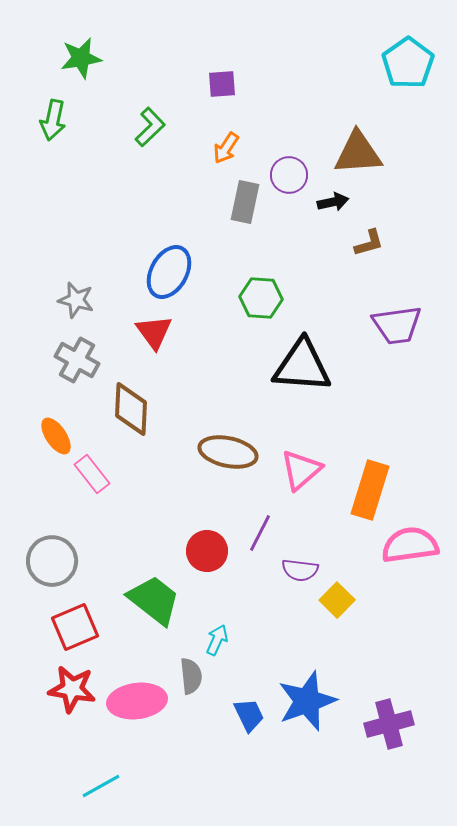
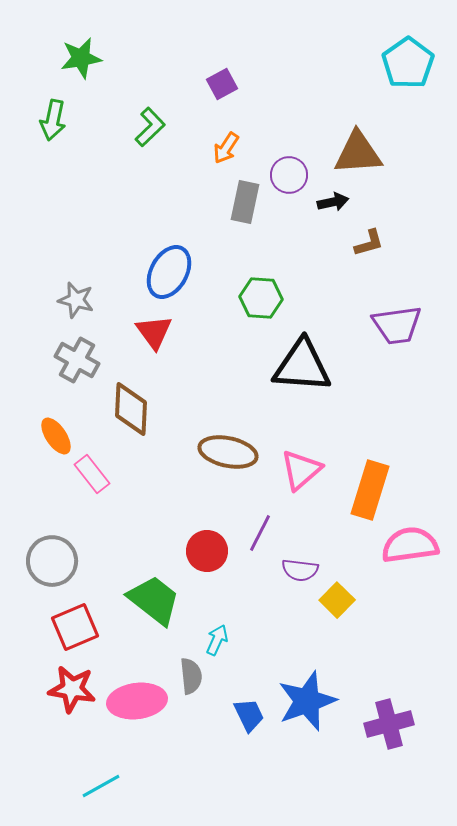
purple square: rotated 24 degrees counterclockwise
